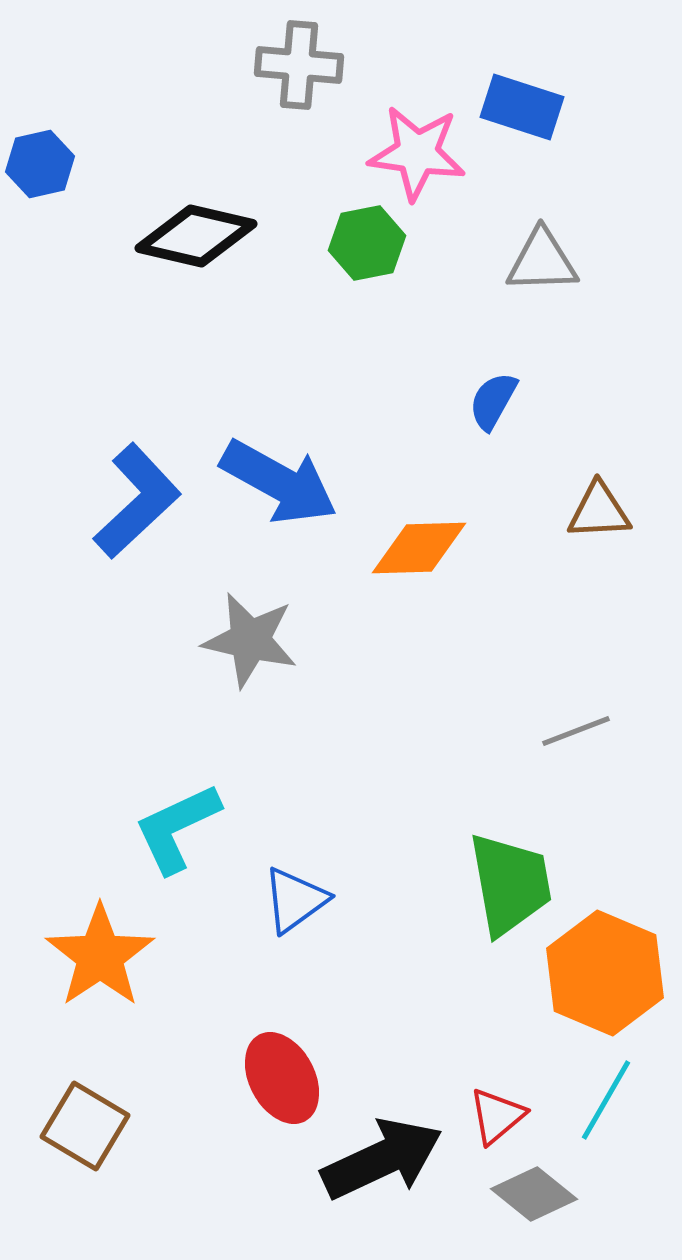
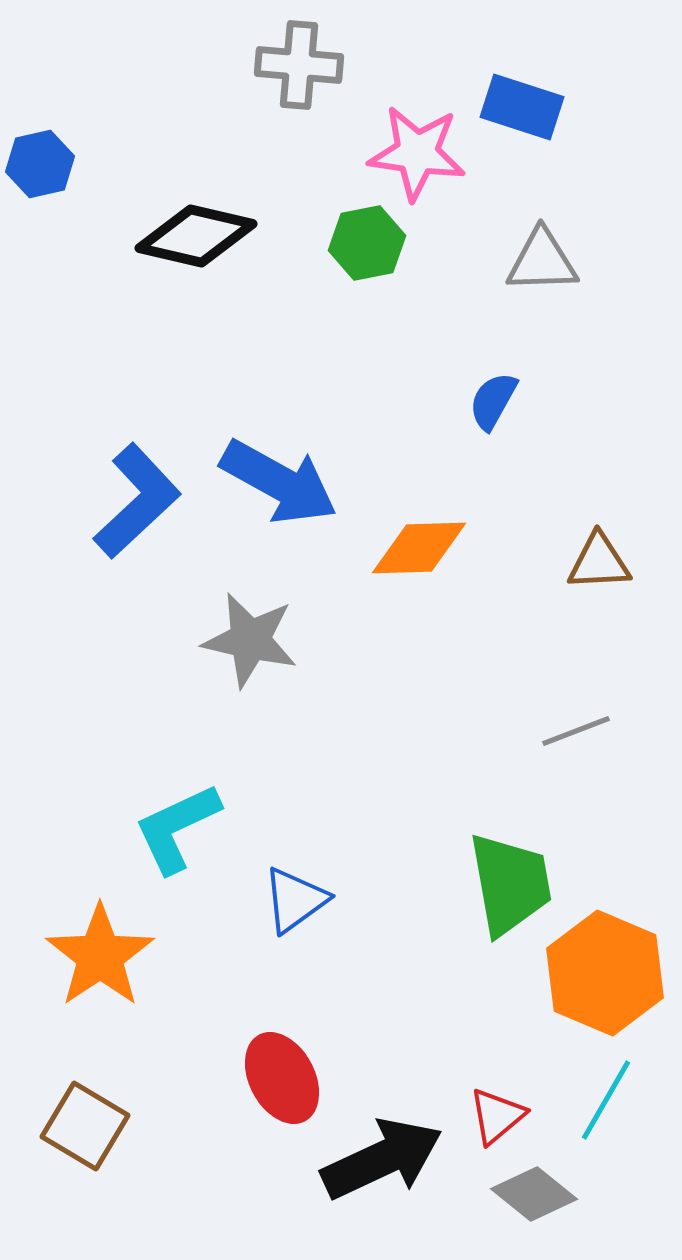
brown triangle: moved 51 px down
